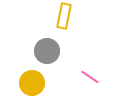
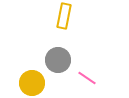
gray circle: moved 11 px right, 9 px down
pink line: moved 3 px left, 1 px down
